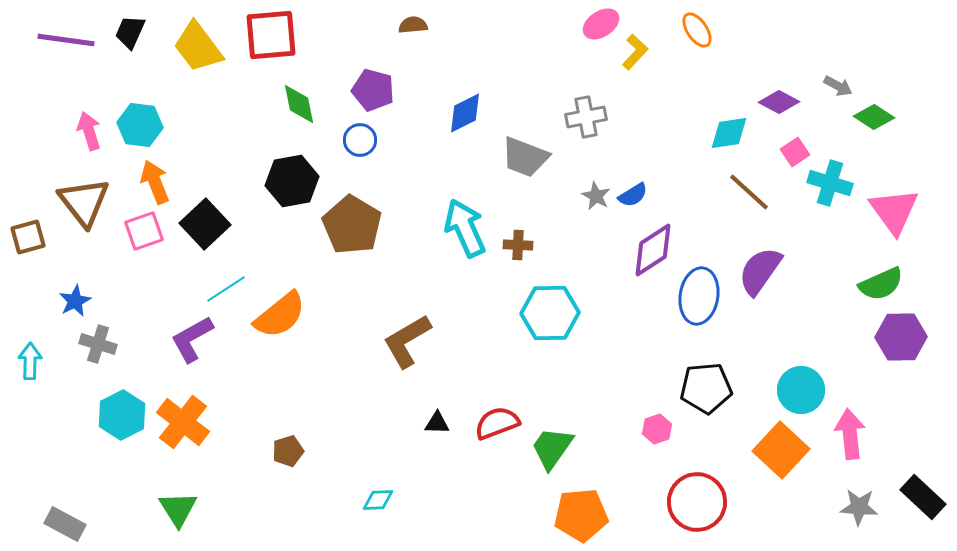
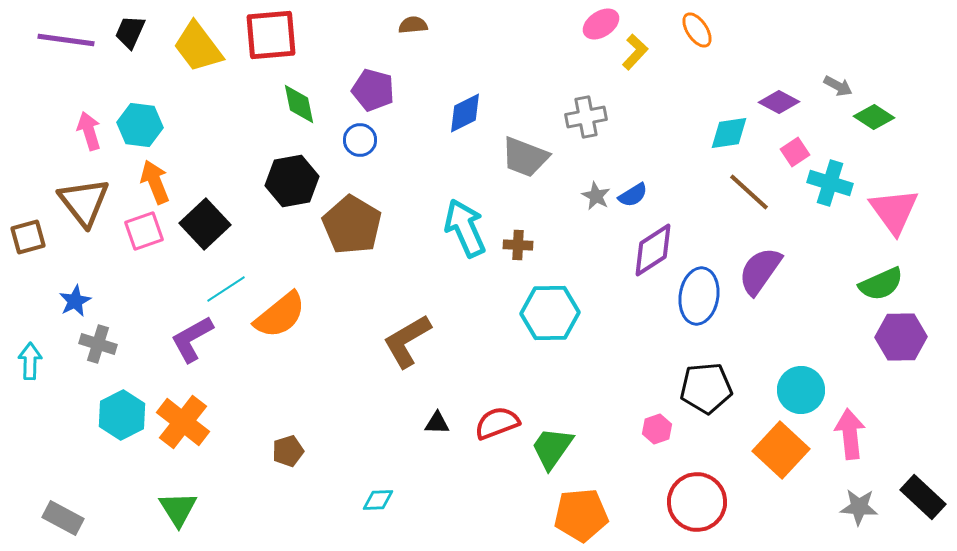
gray rectangle at (65, 524): moved 2 px left, 6 px up
